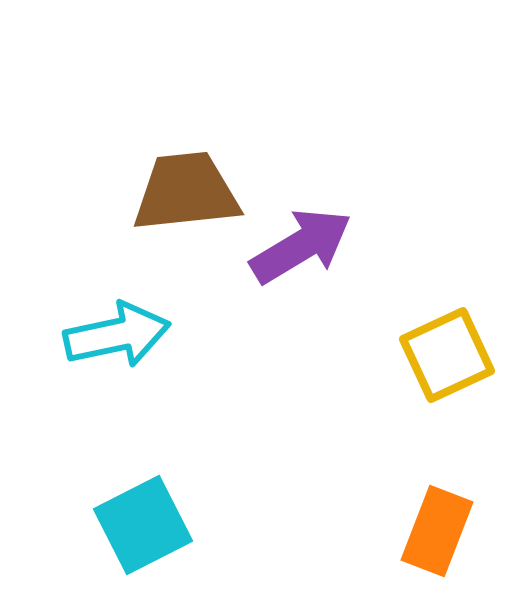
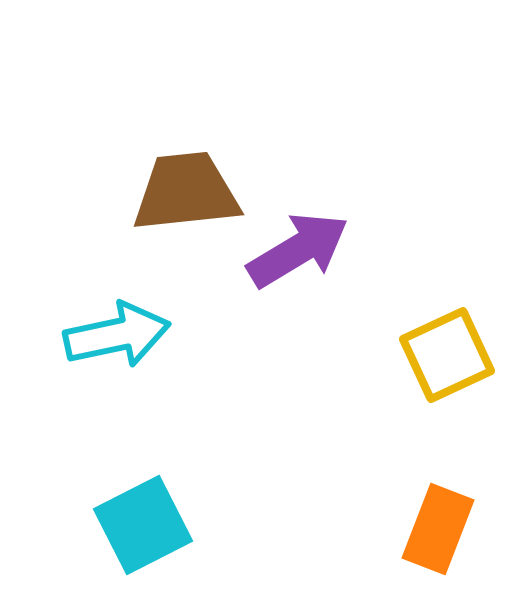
purple arrow: moved 3 px left, 4 px down
orange rectangle: moved 1 px right, 2 px up
